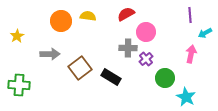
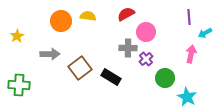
purple line: moved 1 px left, 2 px down
cyan star: moved 1 px right
